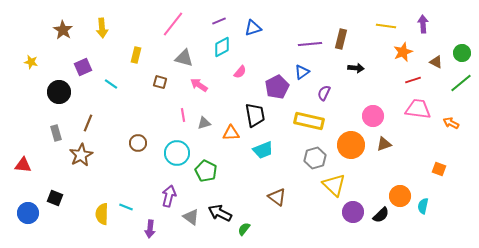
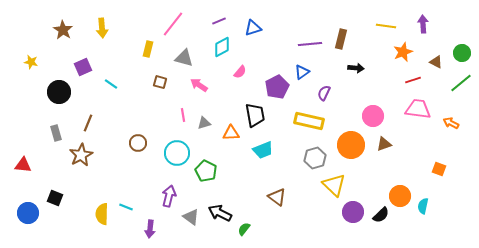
yellow rectangle at (136, 55): moved 12 px right, 6 px up
